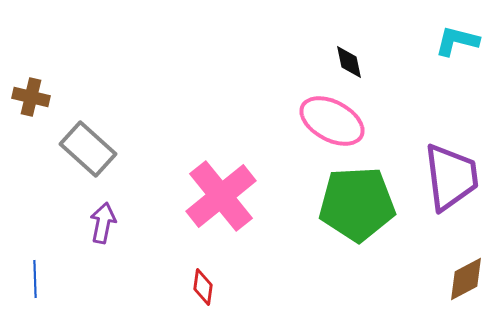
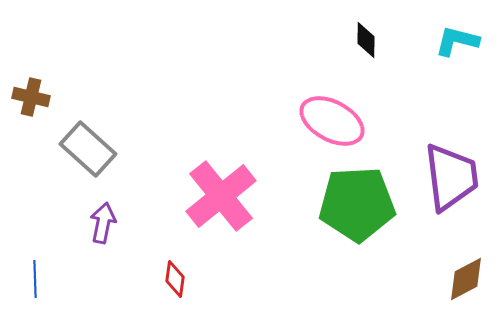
black diamond: moved 17 px right, 22 px up; rotated 12 degrees clockwise
red diamond: moved 28 px left, 8 px up
